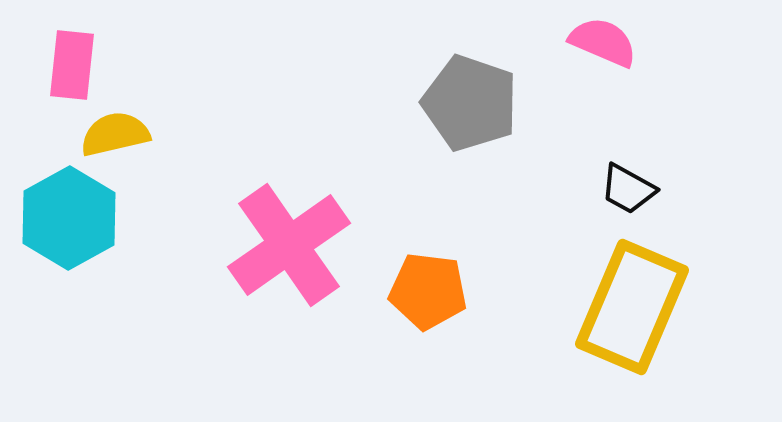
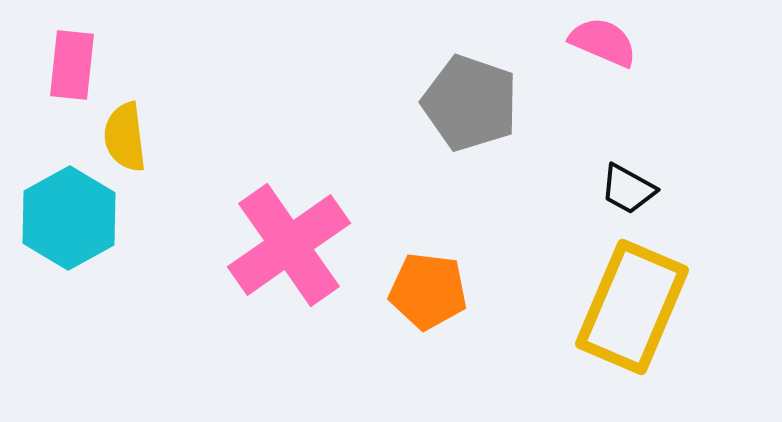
yellow semicircle: moved 10 px right, 3 px down; rotated 84 degrees counterclockwise
